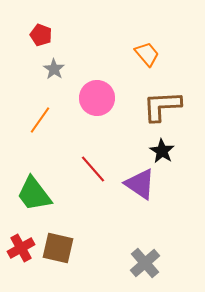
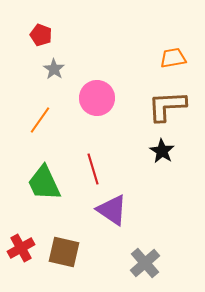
orange trapezoid: moved 26 px right, 4 px down; rotated 60 degrees counterclockwise
brown L-shape: moved 5 px right
red line: rotated 24 degrees clockwise
purple triangle: moved 28 px left, 26 px down
green trapezoid: moved 10 px right, 11 px up; rotated 12 degrees clockwise
brown square: moved 6 px right, 4 px down
